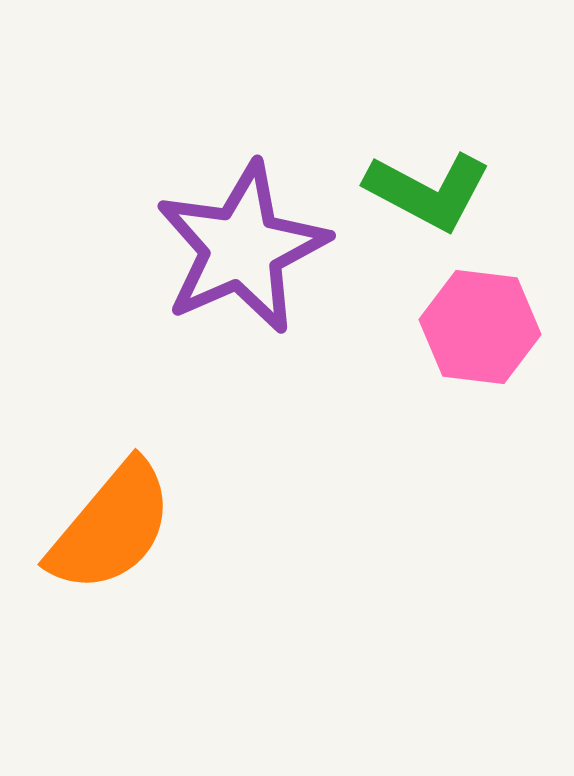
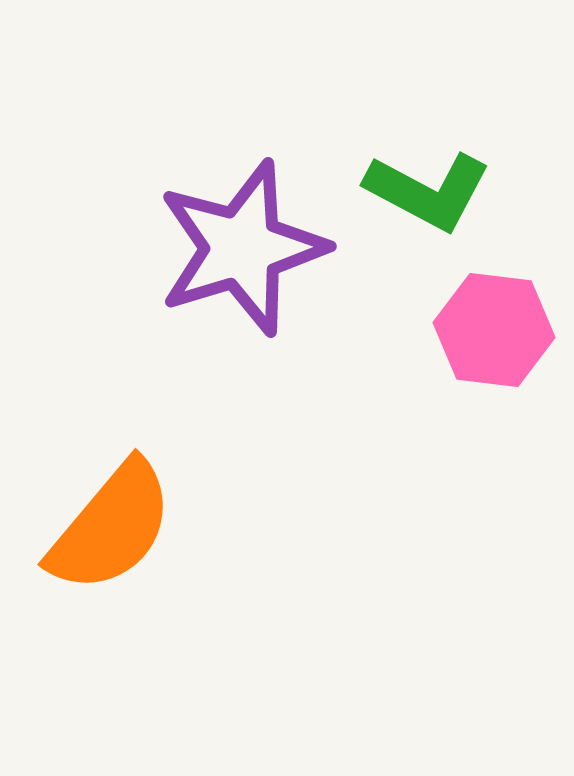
purple star: rotated 7 degrees clockwise
pink hexagon: moved 14 px right, 3 px down
